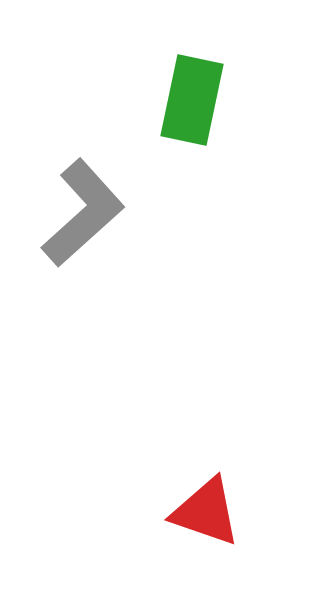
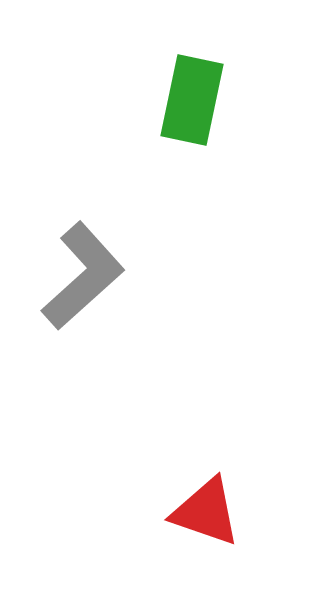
gray L-shape: moved 63 px down
